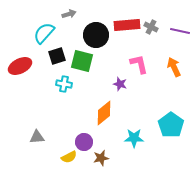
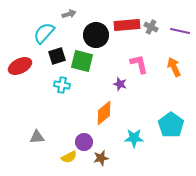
cyan cross: moved 2 px left, 1 px down
